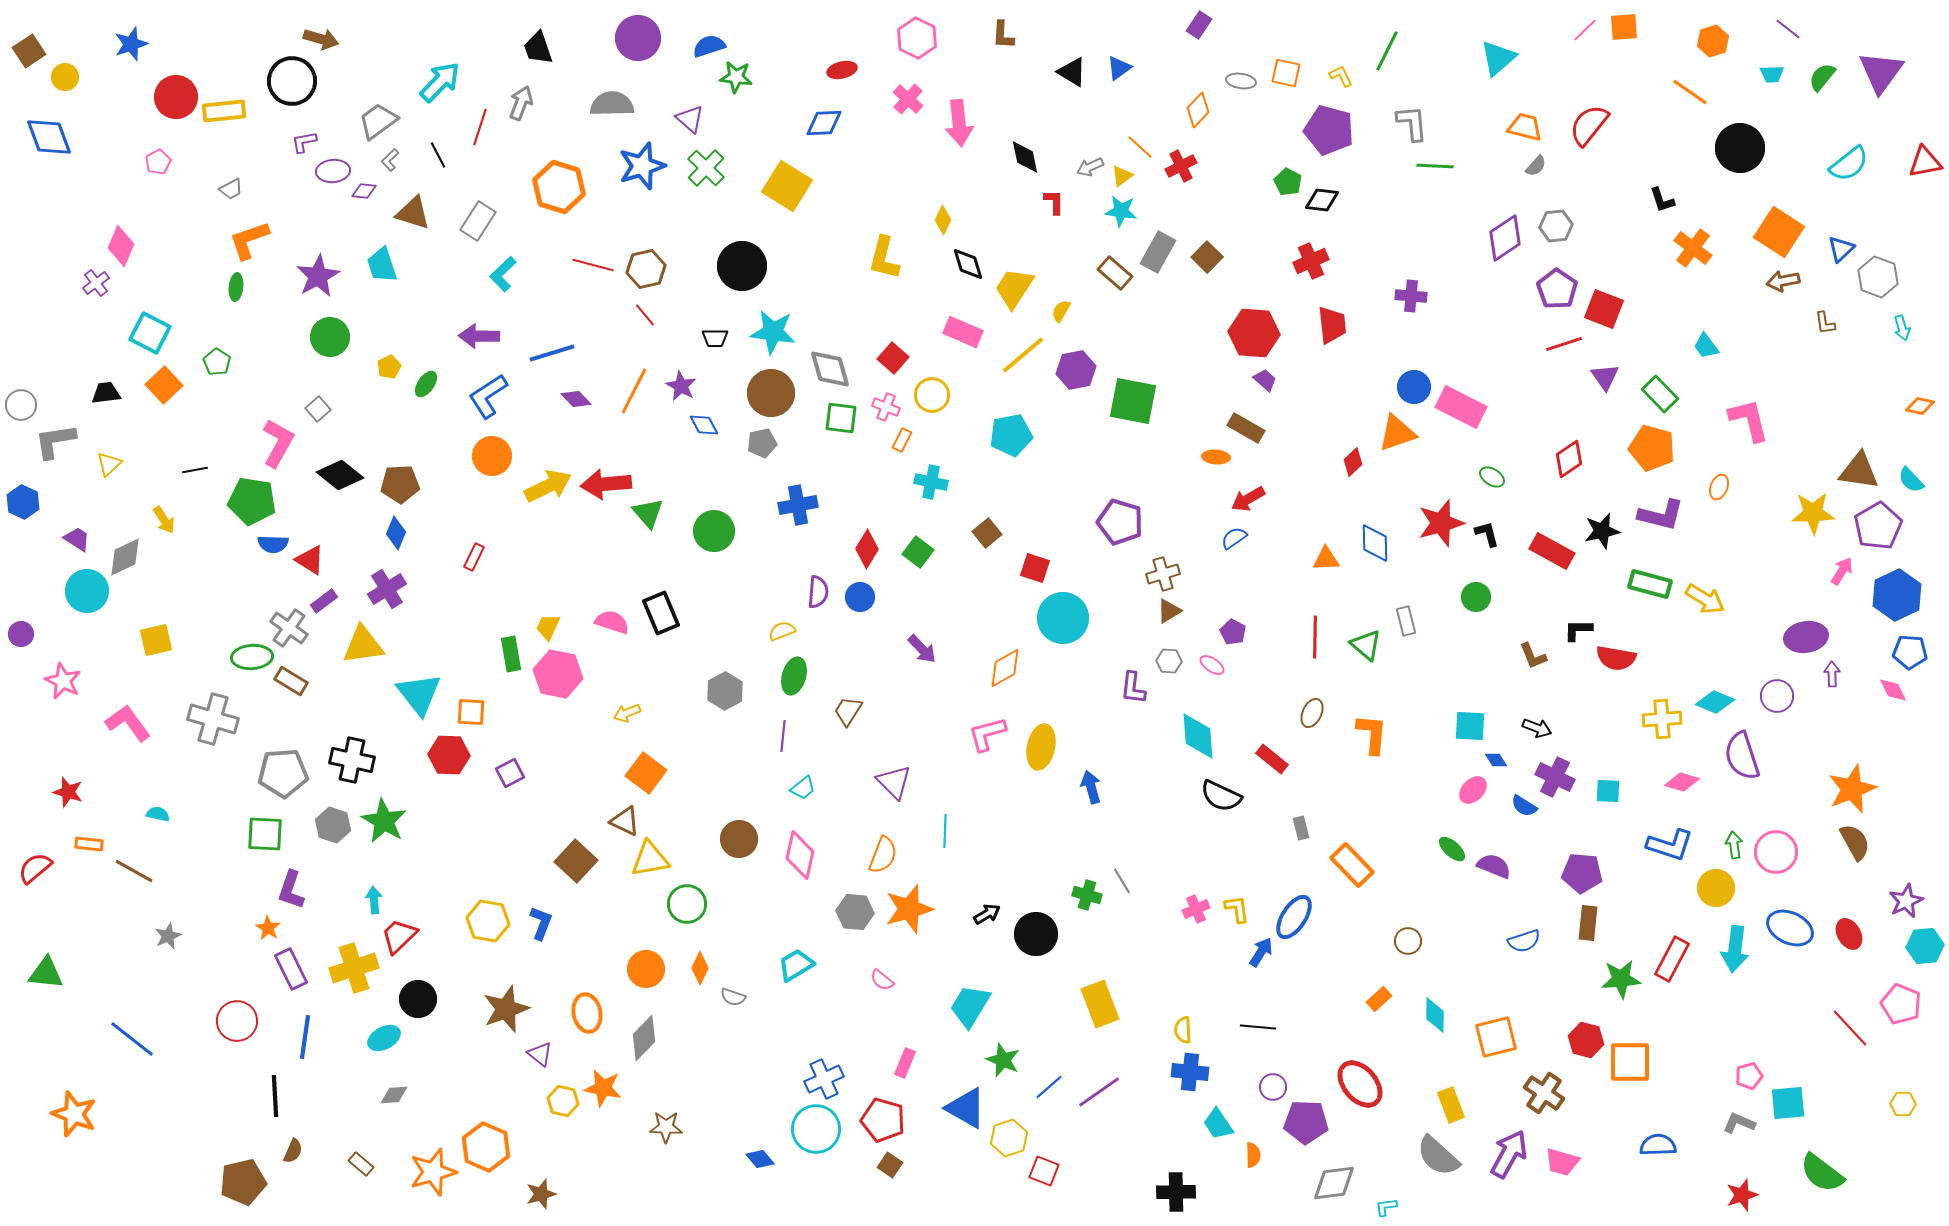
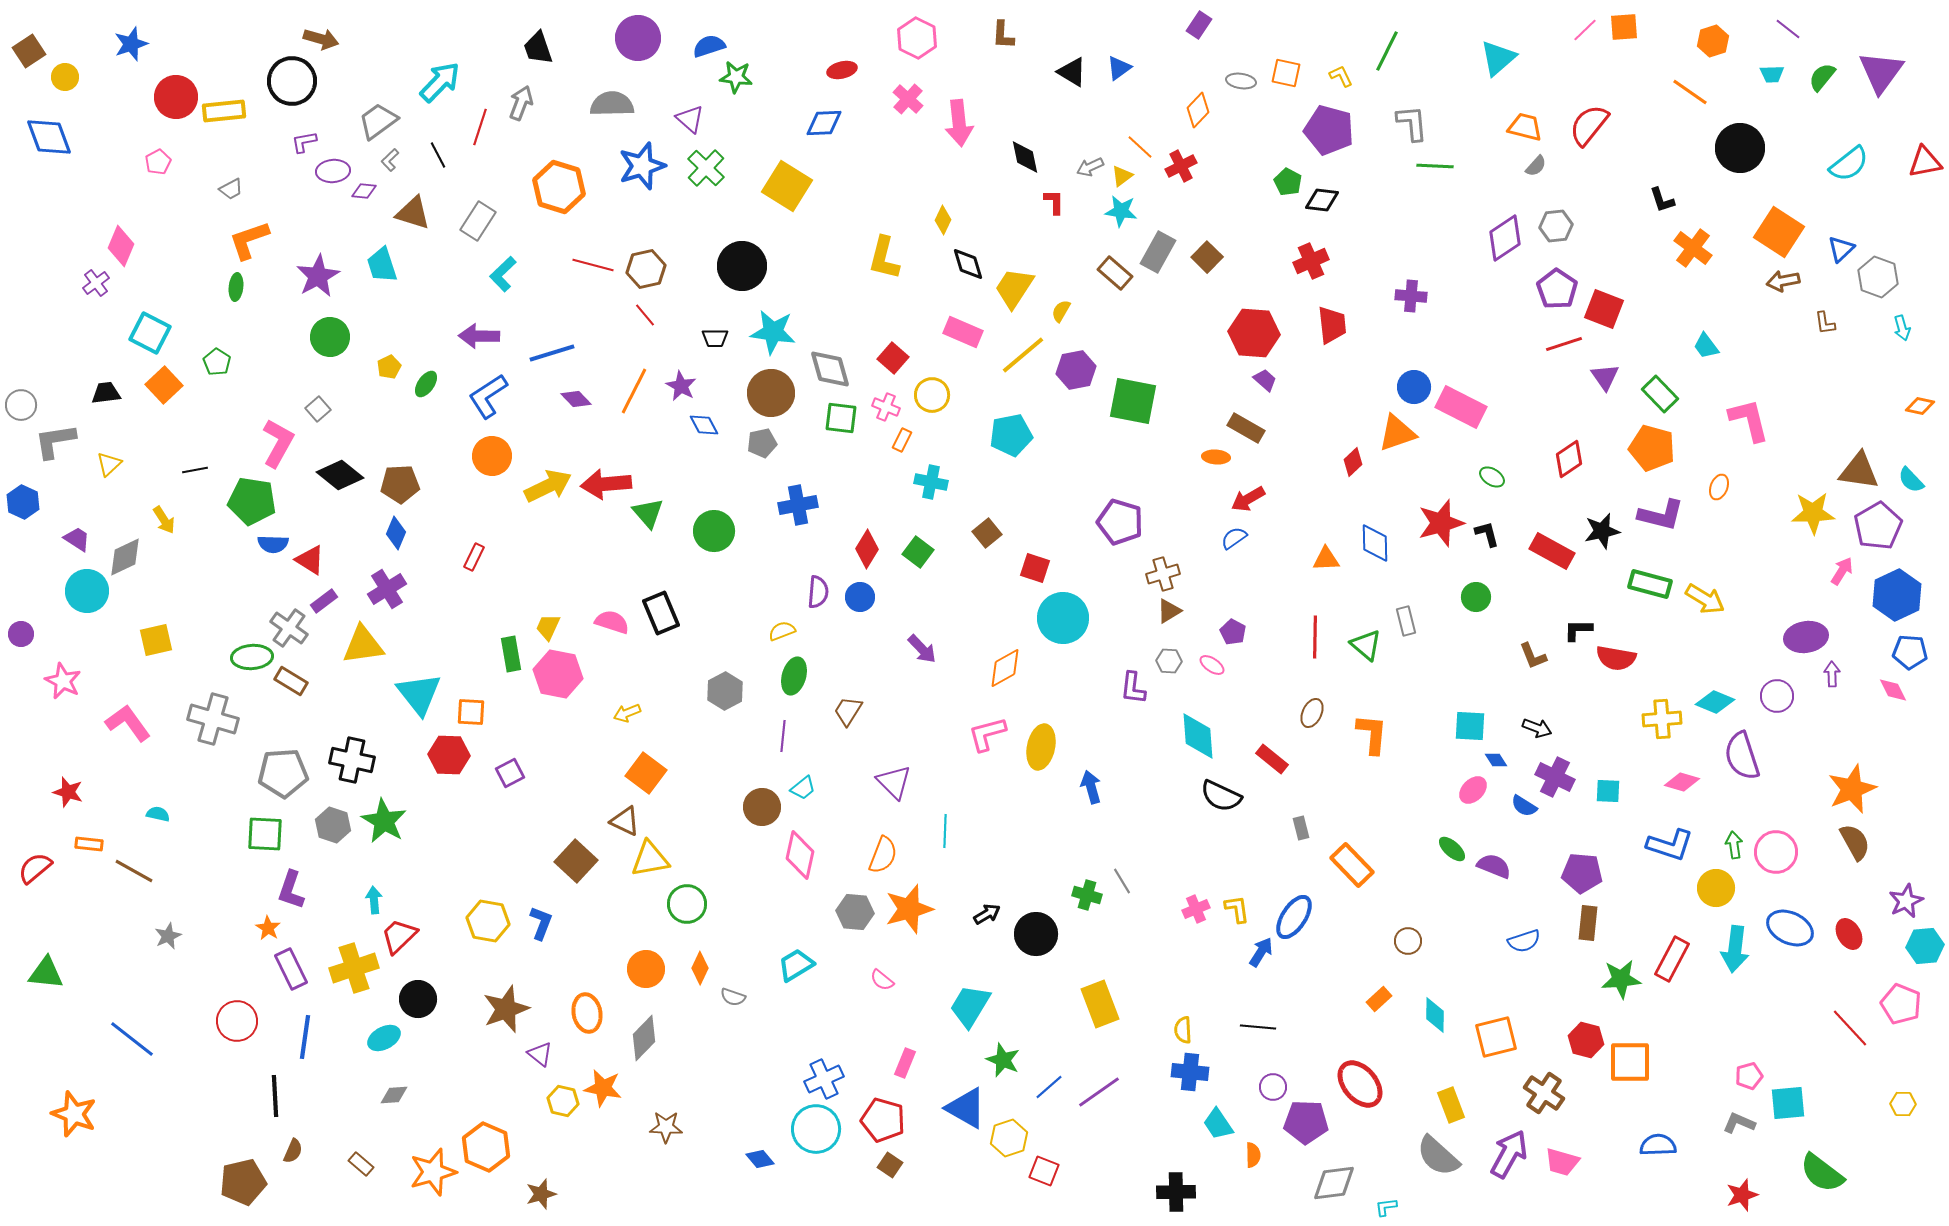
brown circle at (739, 839): moved 23 px right, 32 px up
